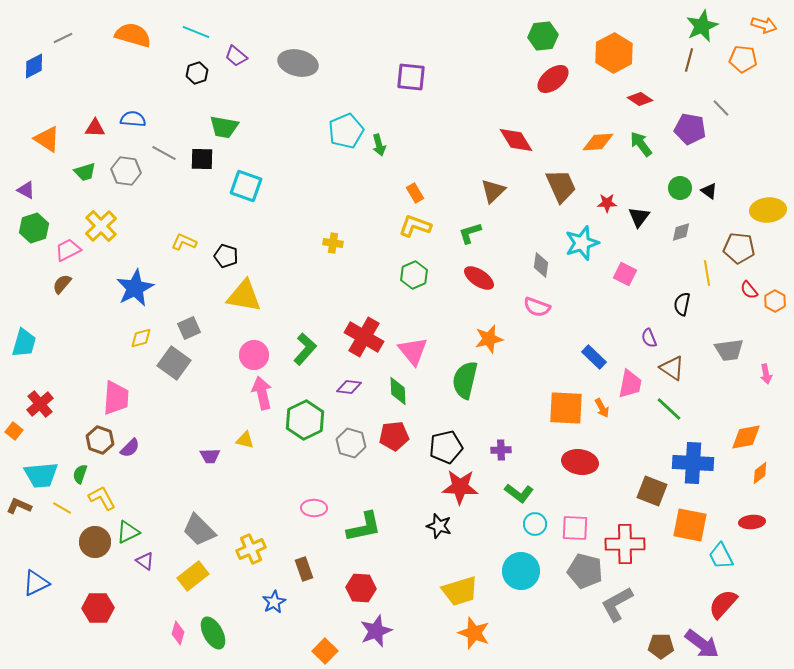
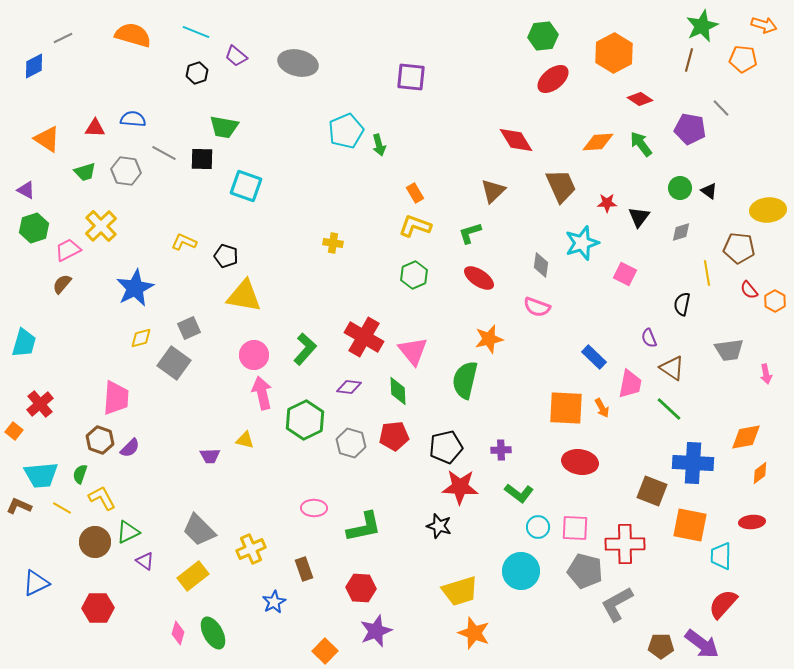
cyan circle at (535, 524): moved 3 px right, 3 px down
cyan trapezoid at (721, 556): rotated 28 degrees clockwise
